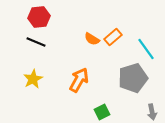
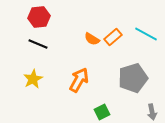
black line: moved 2 px right, 2 px down
cyan line: moved 15 px up; rotated 25 degrees counterclockwise
